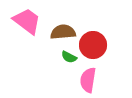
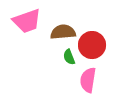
pink trapezoid: rotated 124 degrees clockwise
red circle: moved 1 px left
green semicircle: rotated 42 degrees clockwise
